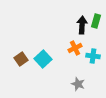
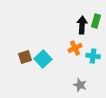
brown square: moved 4 px right, 2 px up; rotated 16 degrees clockwise
gray star: moved 2 px right, 1 px down
